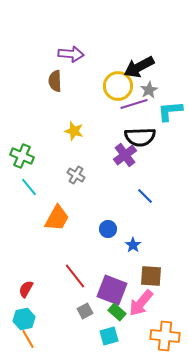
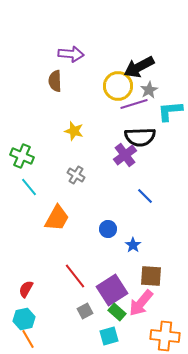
purple square: rotated 36 degrees clockwise
